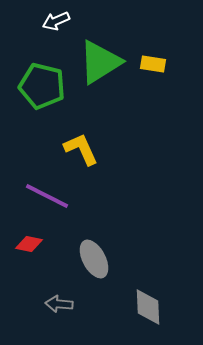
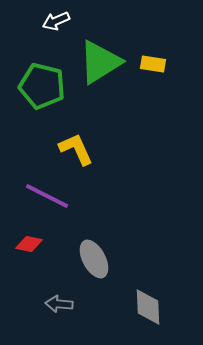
yellow L-shape: moved 5 px left
